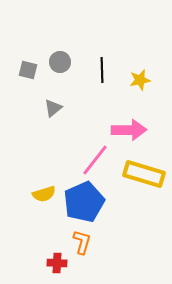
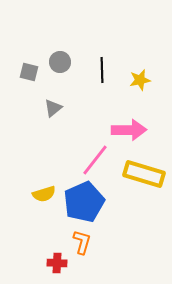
gray square: moved 1 px right, 2 px down
